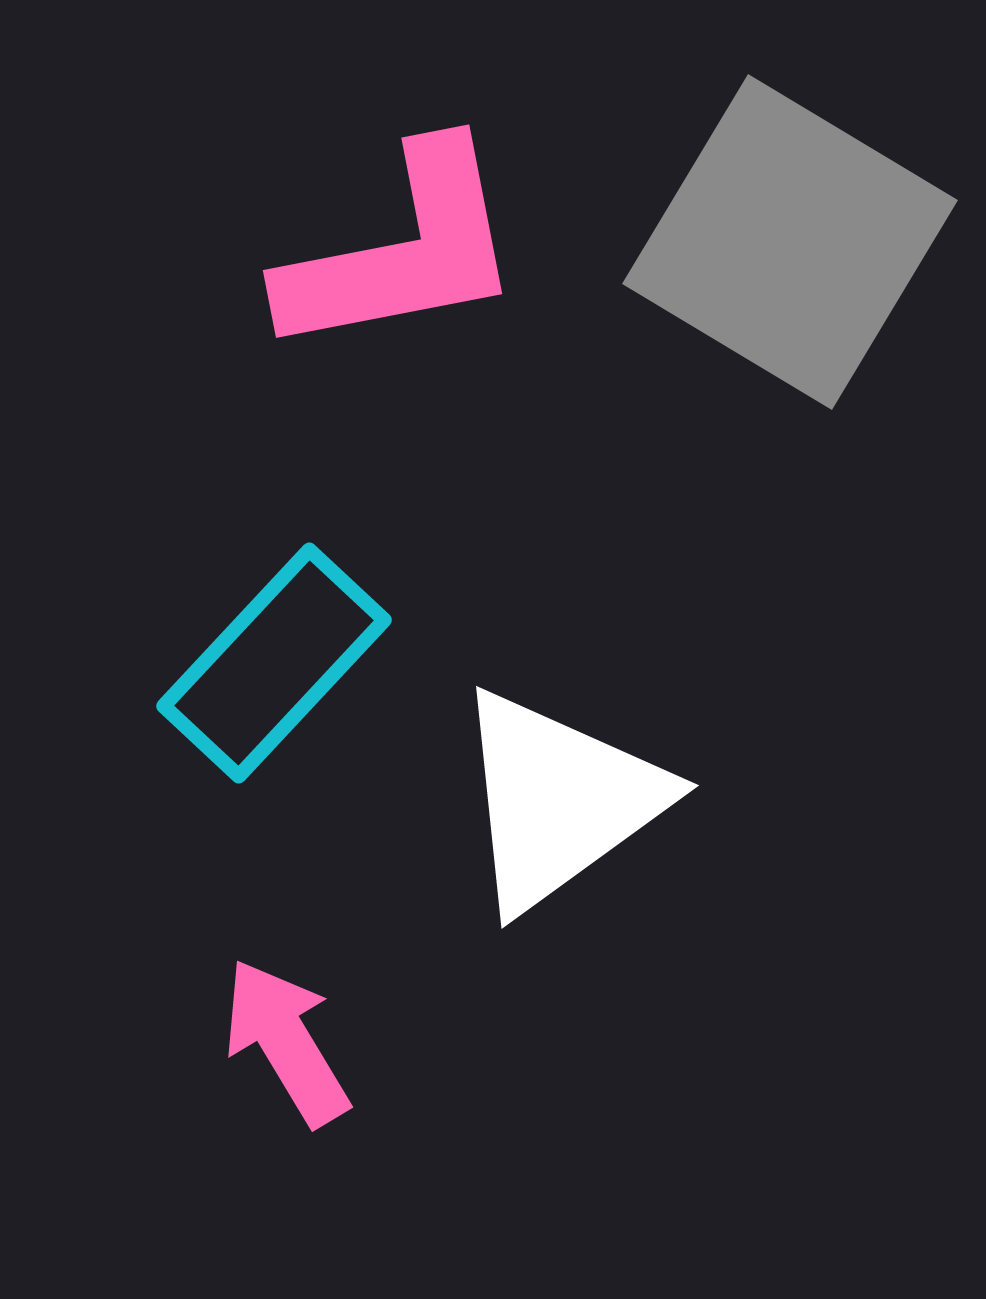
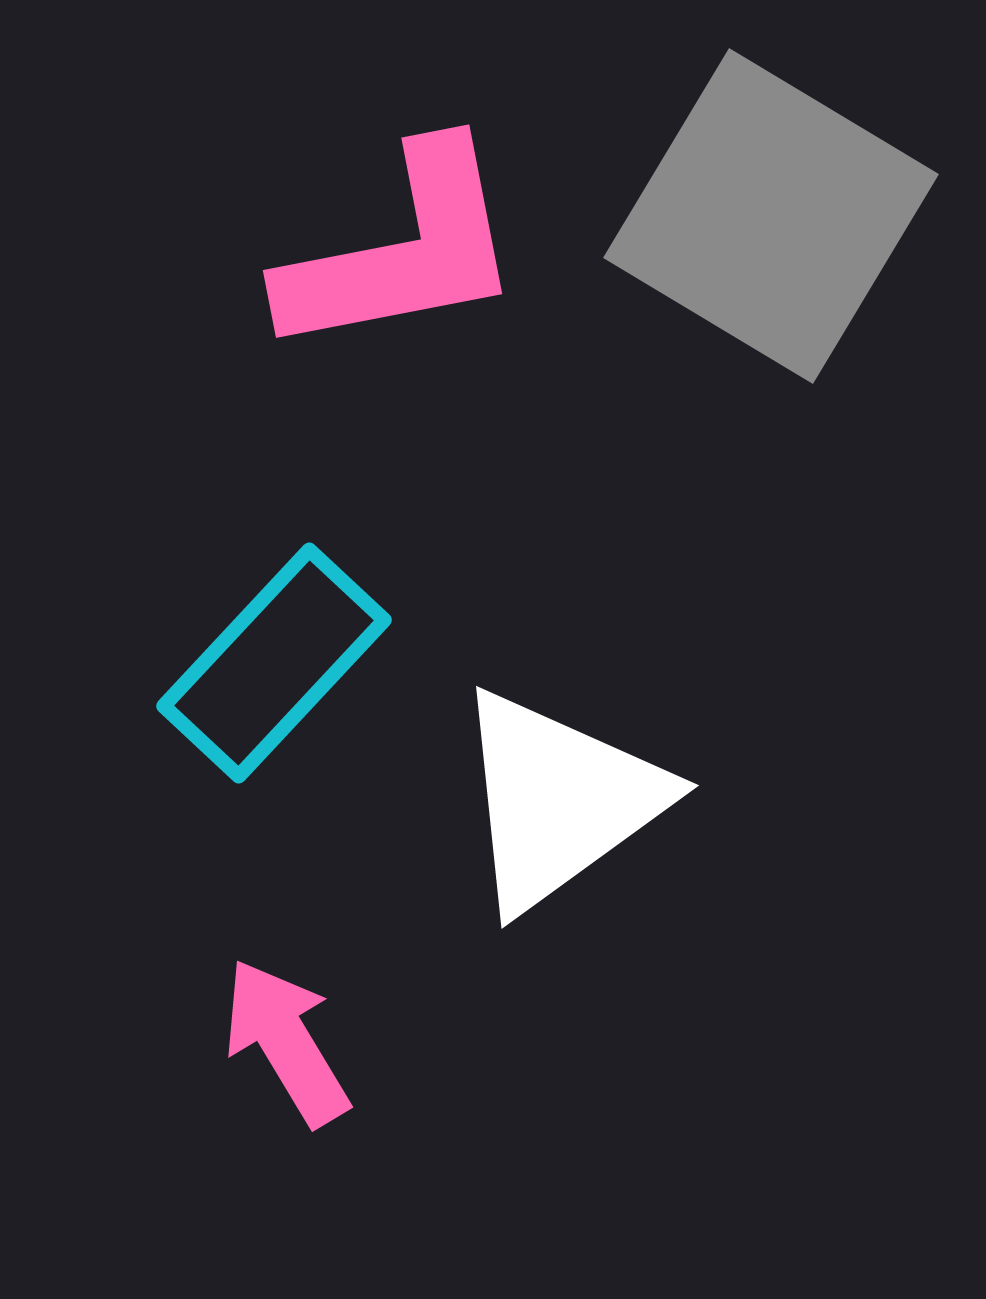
gray square: moved 19 px left, 26 px up
